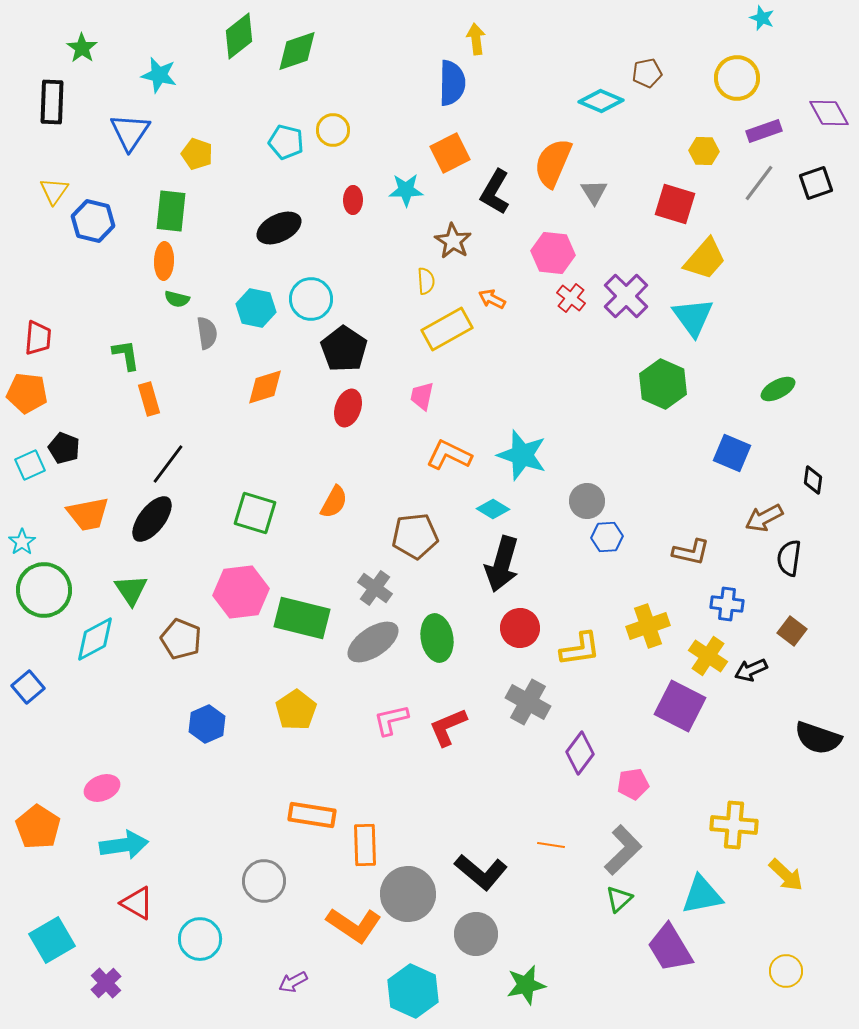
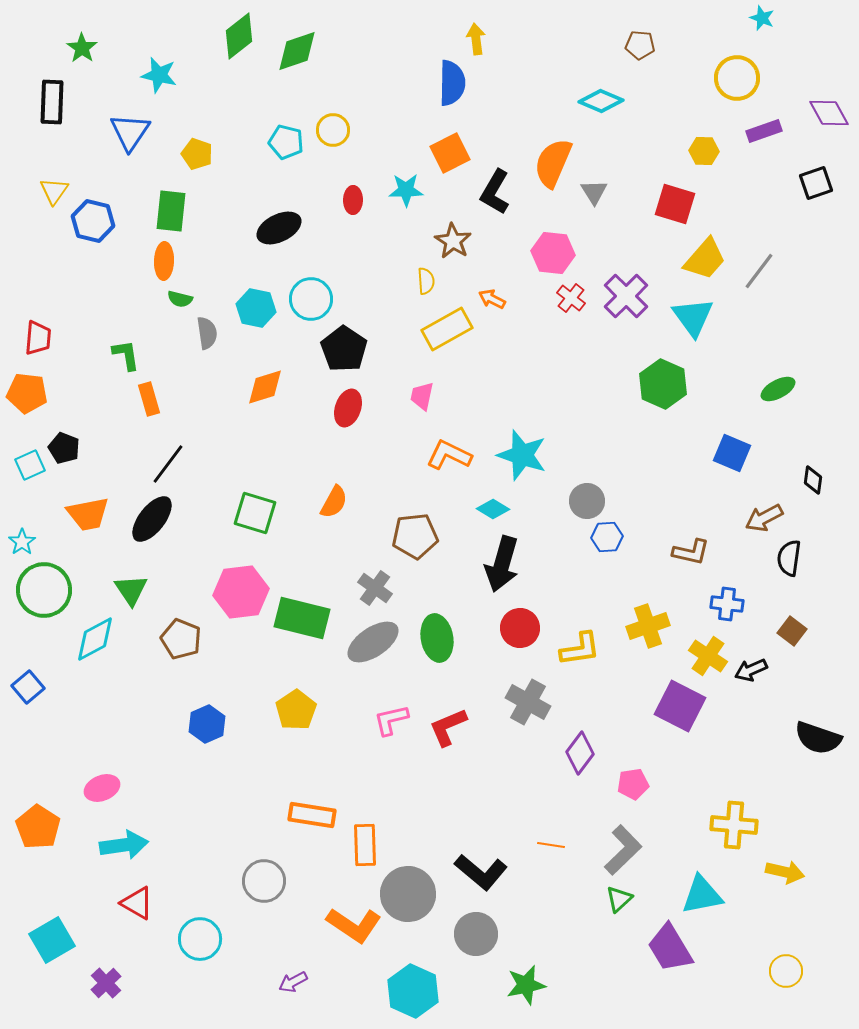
brown pentagon at (647, 73): moved 7 px left, 28 px up; rotated 16 degrees clockwise
gray line at (759, 183): moved 88 px down
green semicircle at (177, 299): moved 3 px right
yellow arrow at (786, 875): moved 1 px left, 3 px up; rotated 30 degrees counterclockwise
